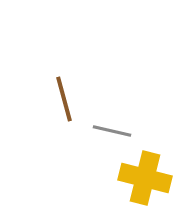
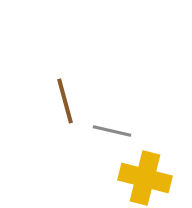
brown line: moved 1 px right, 2 px down
